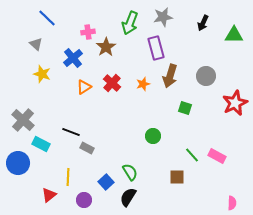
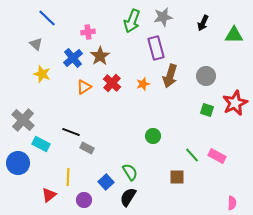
green arrow: moved 2 px right, 2 px up
brown star: moved 6 px left, 9 px down
green square: moved 22 px right, 2 px down
